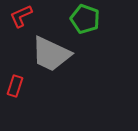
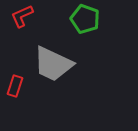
red L-shape: moved 1 px right
gray trapezoid: moved 2 px right, 10 px down
